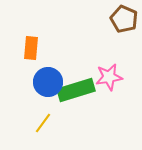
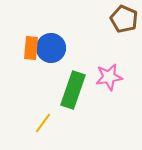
blue circle: moved 3 px right, 34 px up
green rectangle: moved 3 px left; rotated 54 degrees counterclockwise
